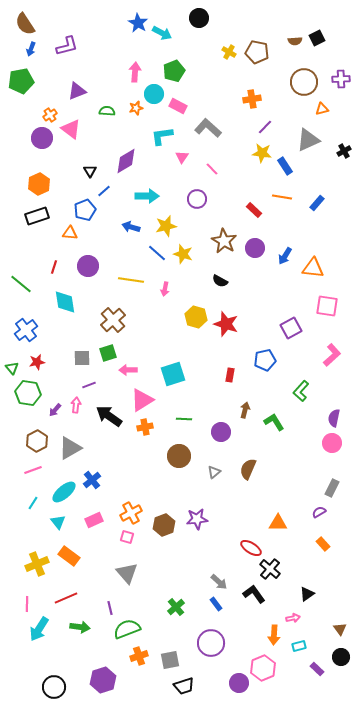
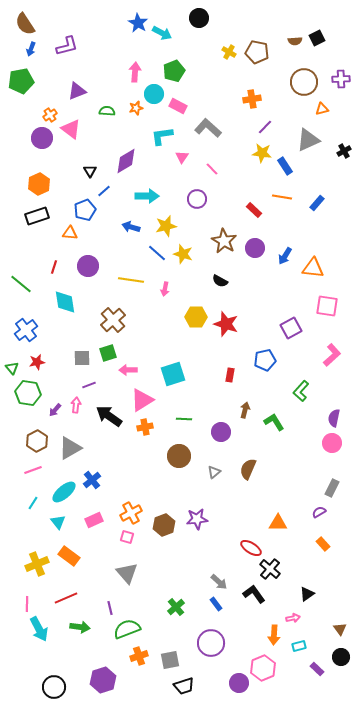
yellow hexagon at (196, 317): rotated 15 degrees counterclockwise
cyan arrow at (39, 629): rotated 60 degrees counterclockwise
